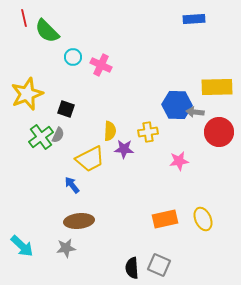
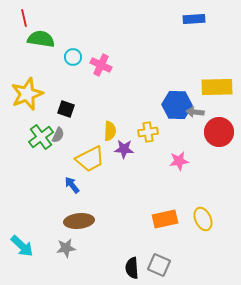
green semicircle: moved 6 px left, 8 px down; rotated 144 degrees clockwise
